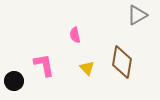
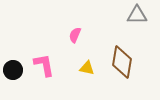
gray triangle: rotated 30 degrees clockwise
pink semicircle: rotated 35 degrees clockwise
yellow triangle: rotated 35 degrees counterclockwise
black circle: moved 1 px left, 11 px up
